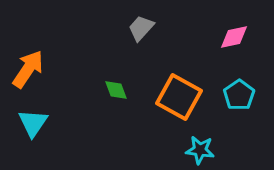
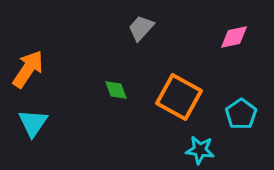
cyan pentagon: moved 2 px right, 19 px down
